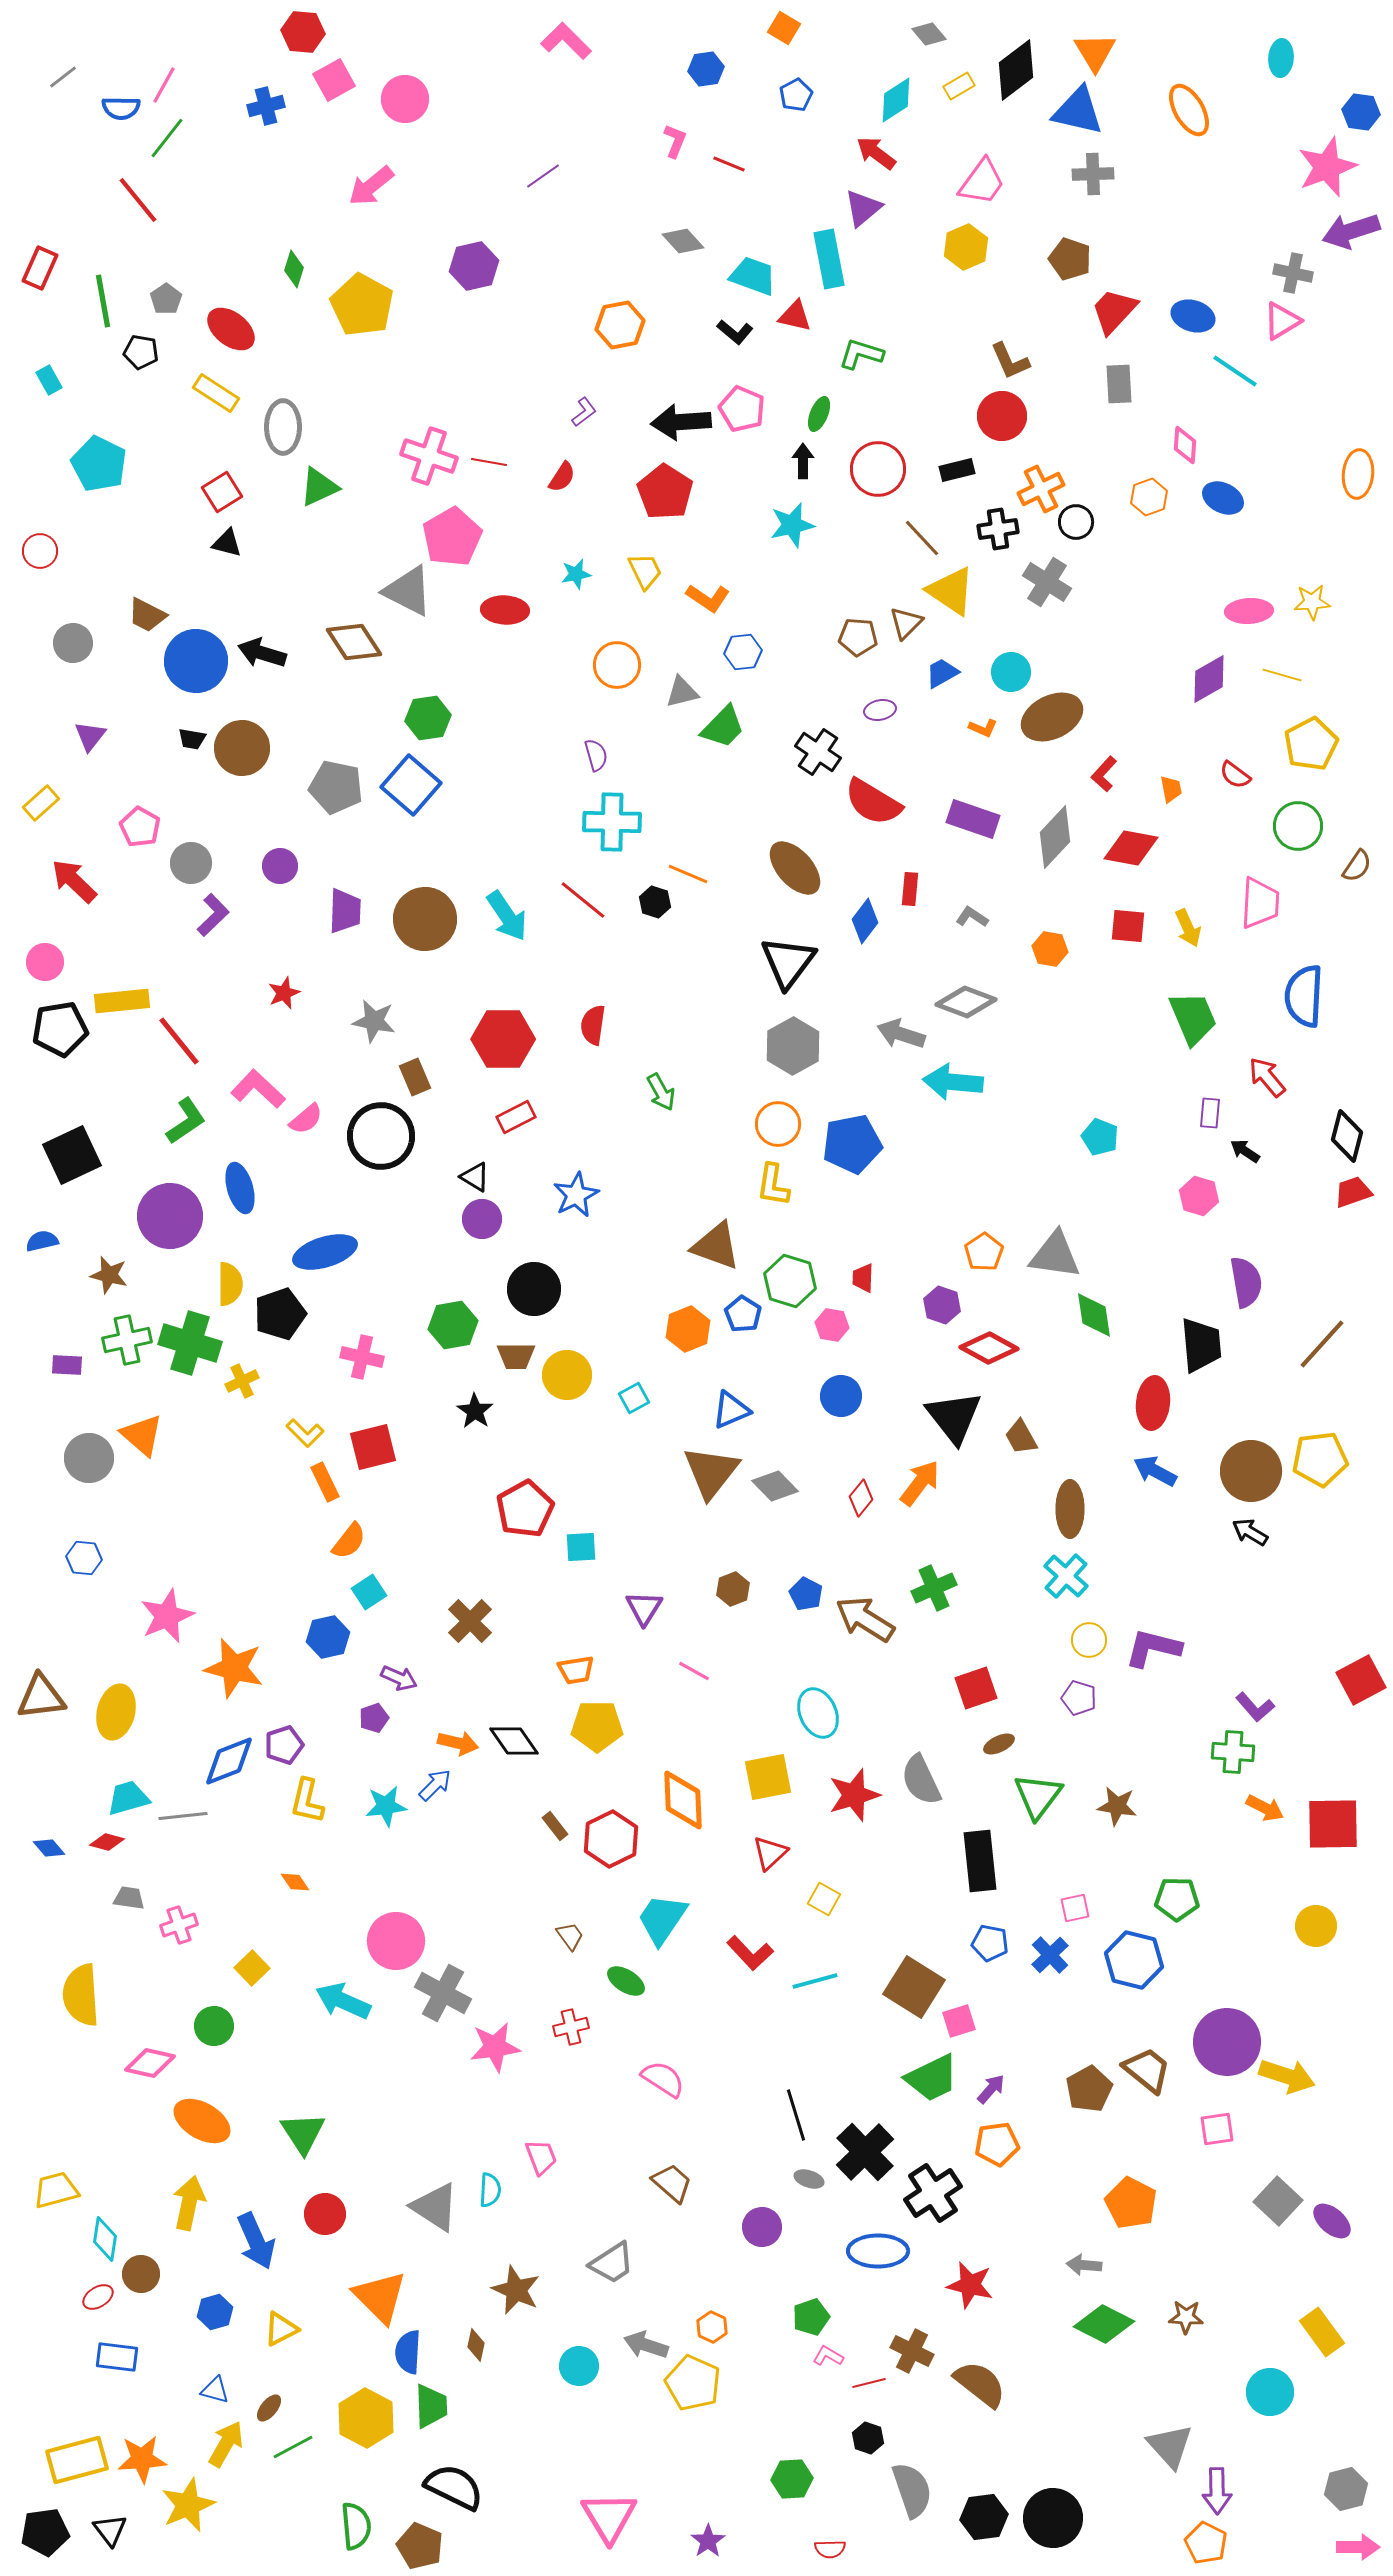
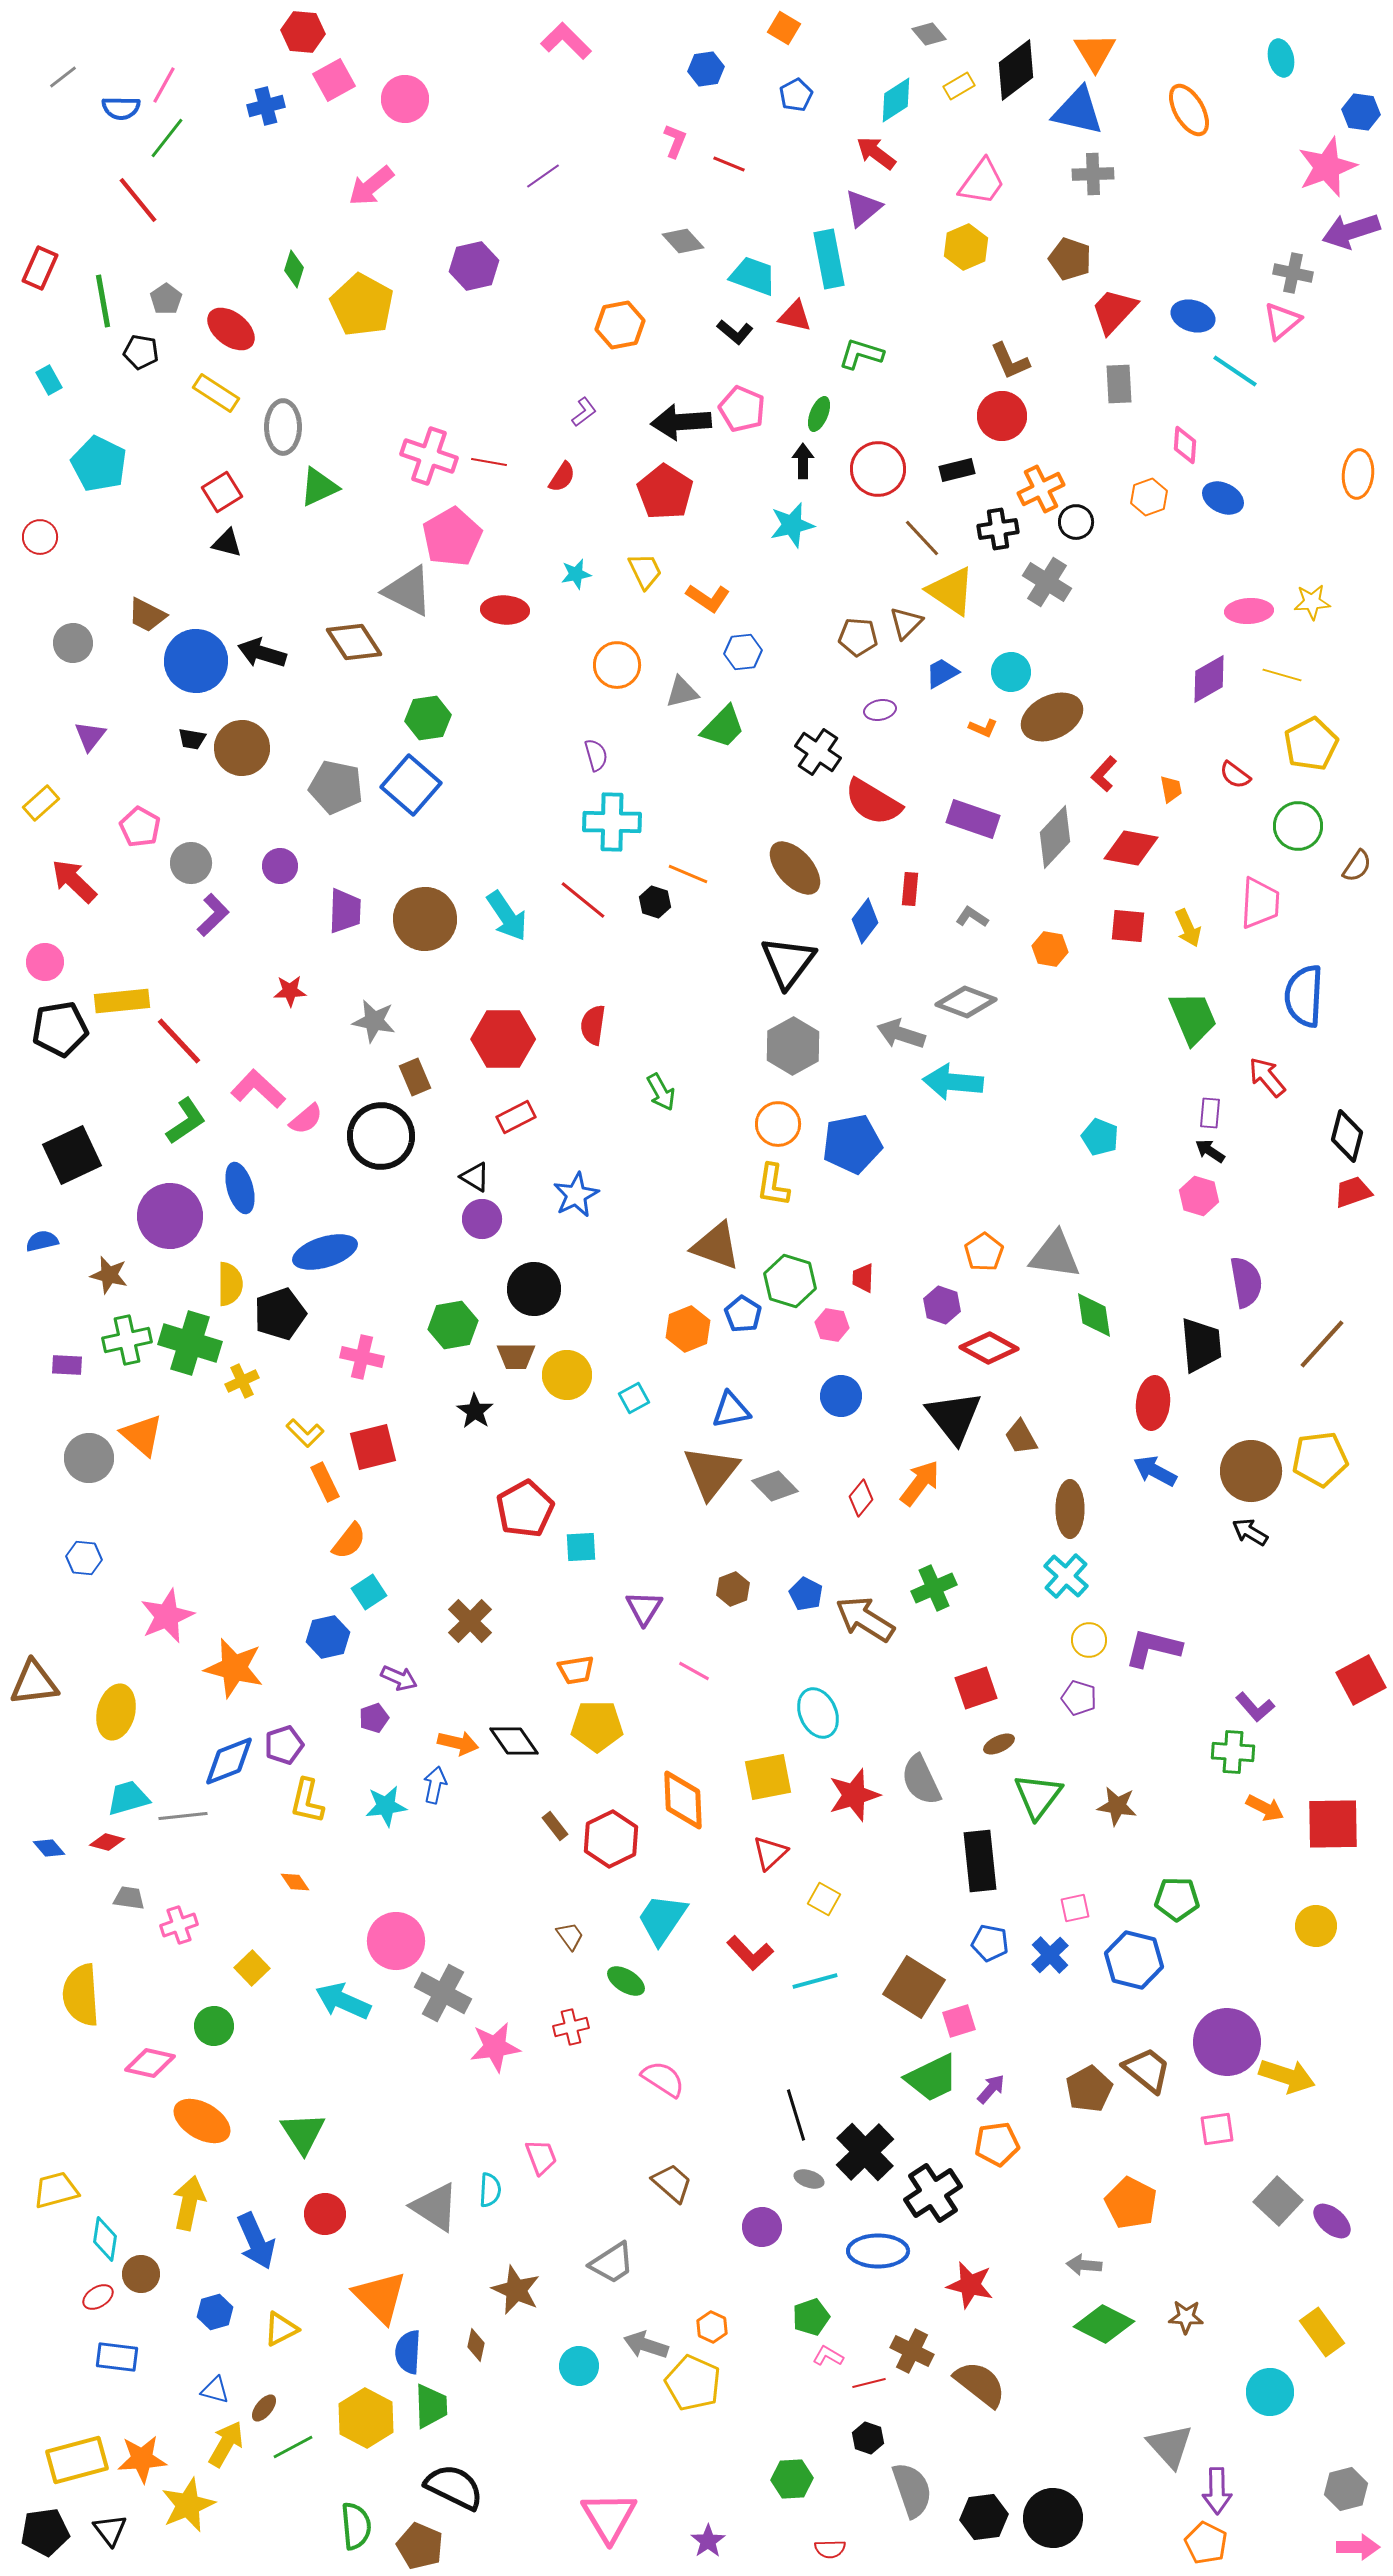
cyan ellipse at (1281, 58): rotated 18 degrees counterclockwise
pink triangle at (1282, 321): rotated 9 degrees counterclockwise
red circle at (40, 551): moved 14 px up
red star at (284, 993): moved 6 px right, 2 px up; rotated 20 degrees clockwise
red line at (179, 1041): rotated 4 degrees counterclockwise
black arrow at (1245, 1151): moved 35 px left
blue triangle at (731, 1410): rotated 12 degrees clockwise
brown triangle at (41, 1697): moved 7 px left, 14 px up
blue arrow at (435, 1785): rotated 33 degrees counterclockwise
brown ellipse at (269, 2408): moved 5 px left
